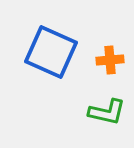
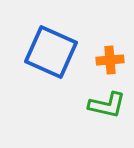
green L-shape: moved 7 px up
